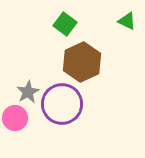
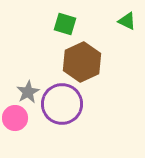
green square: rotated 20 degrees counterclockwise
